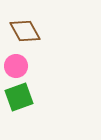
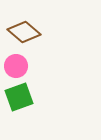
brown diamond: moved 1 px left, 1 px down; rotated 20 degrees counterclockwise
